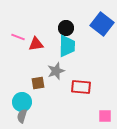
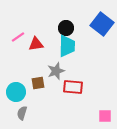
pink line: rotated 56 degrees counterclockwise
red rectangle: moved 8 px left
cyan circle: moved 6 px left, 10 px up
gray semicircle: moved 3 px up
